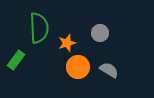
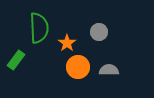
gray circle: moved 1 px left, 1 px up
orange star: rotated 18 degrees counterclockwise
gray semicircle: rotated 30 degrees counterclockwise
